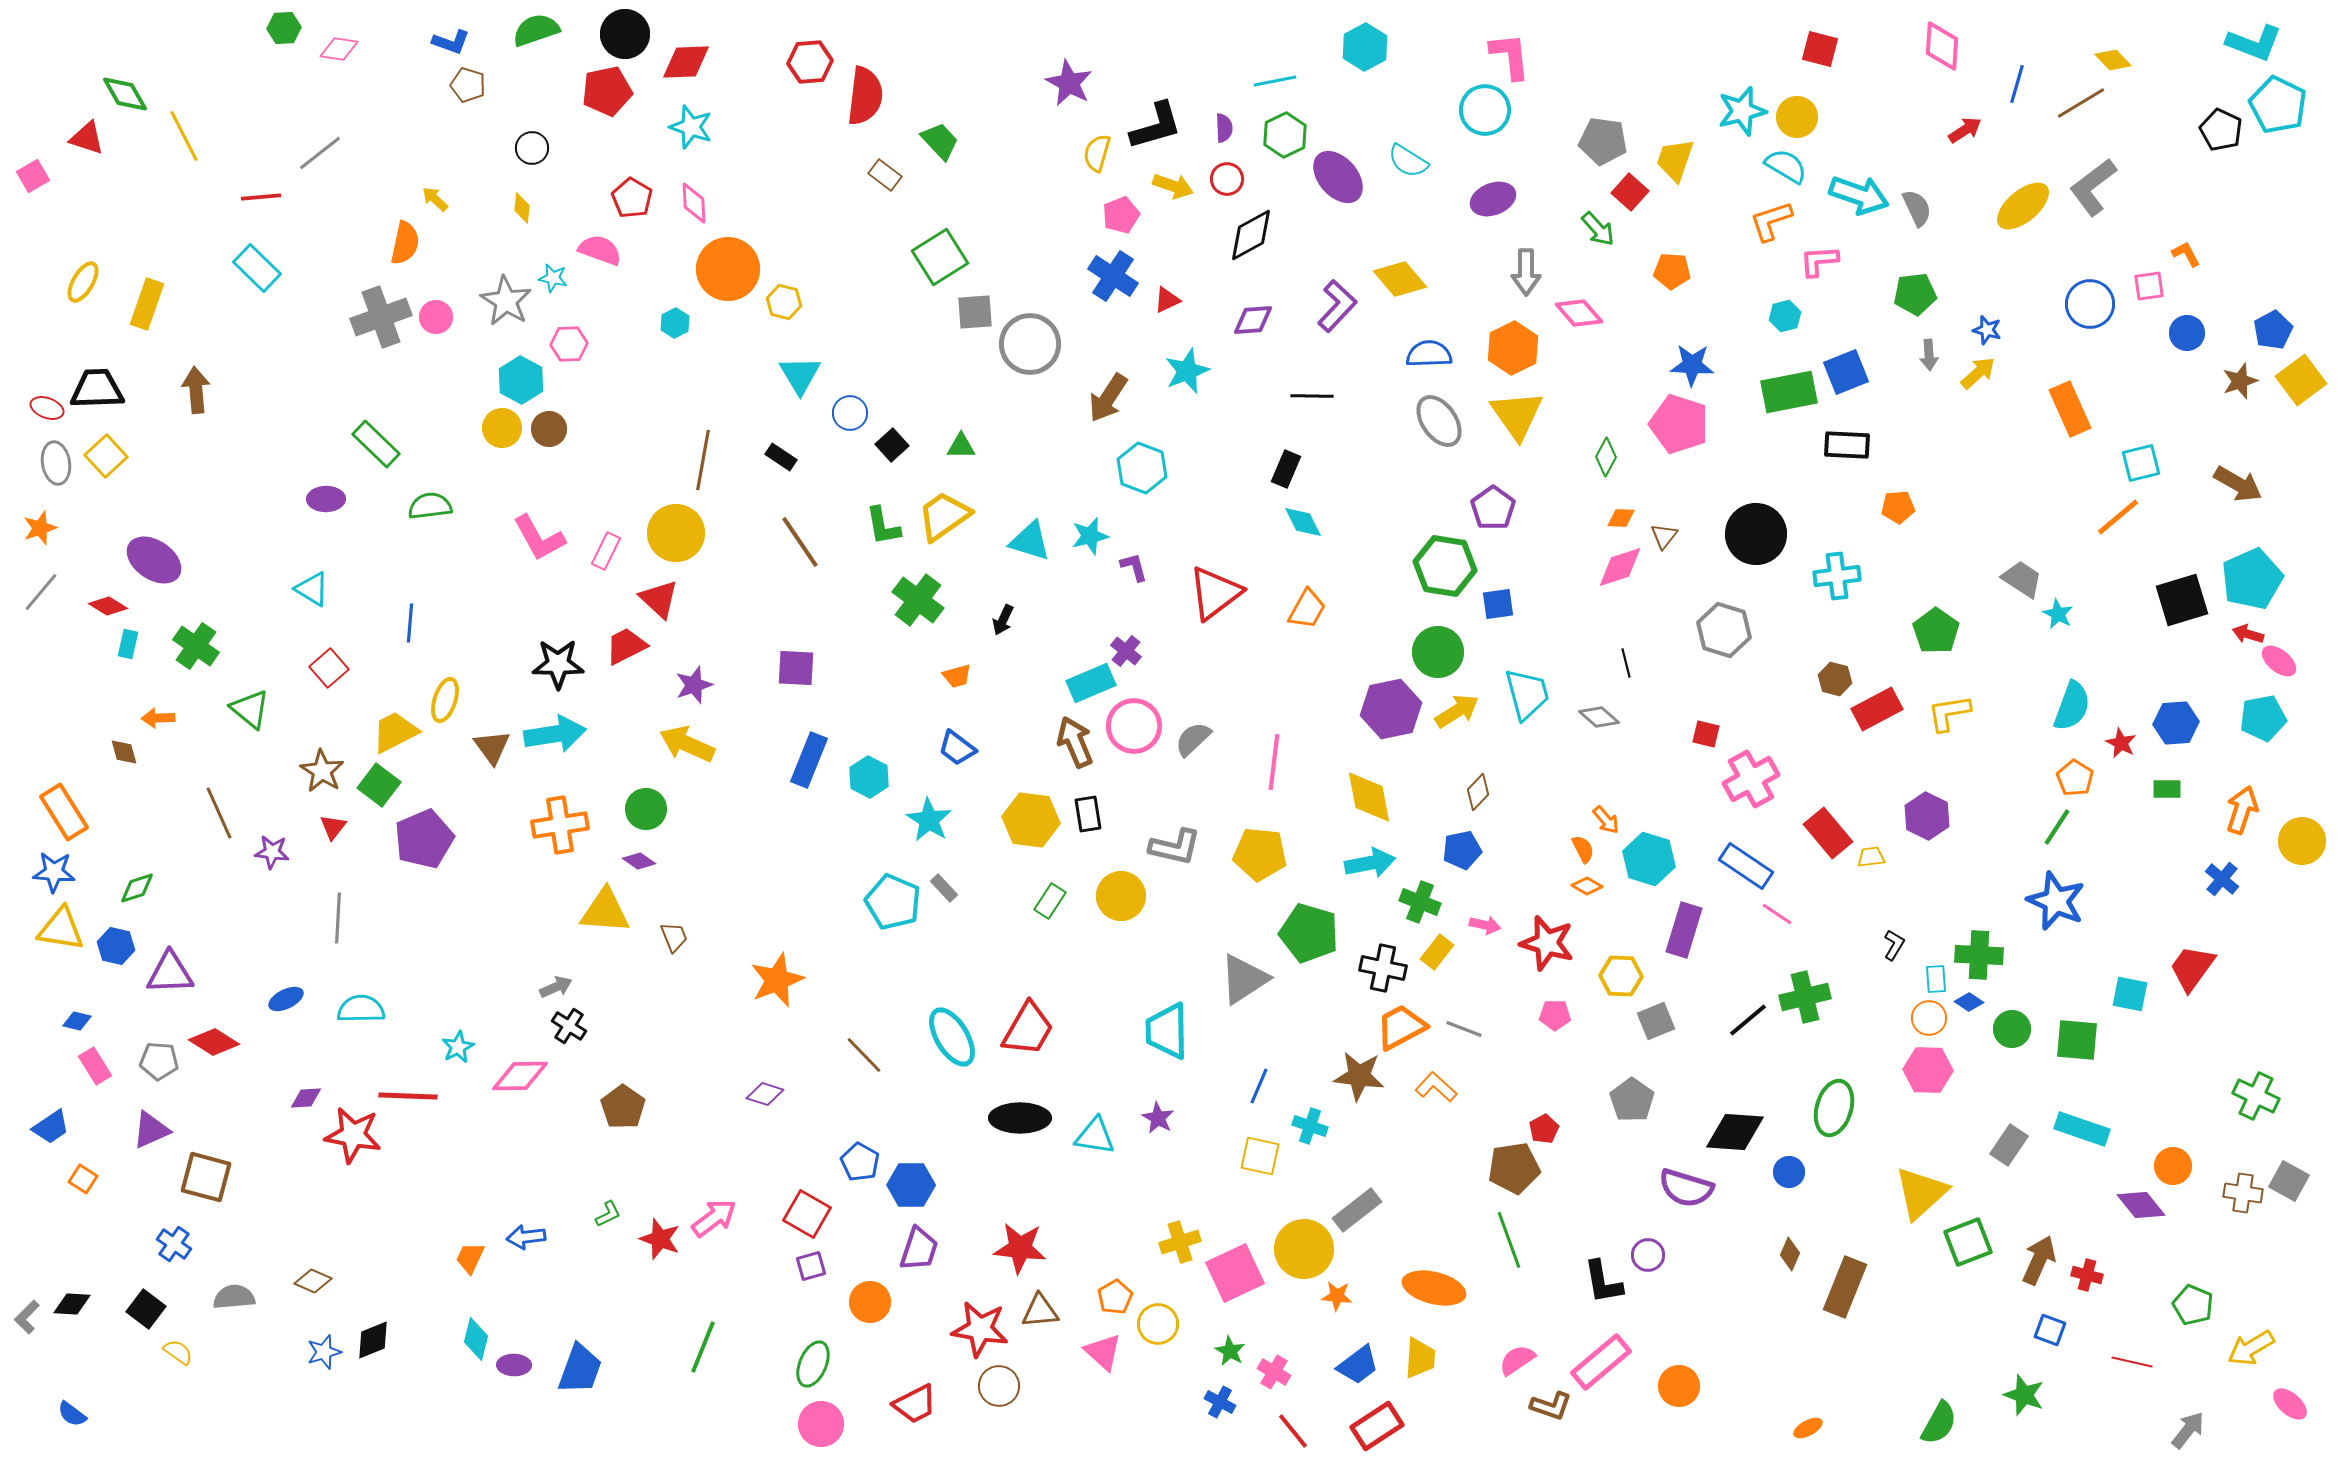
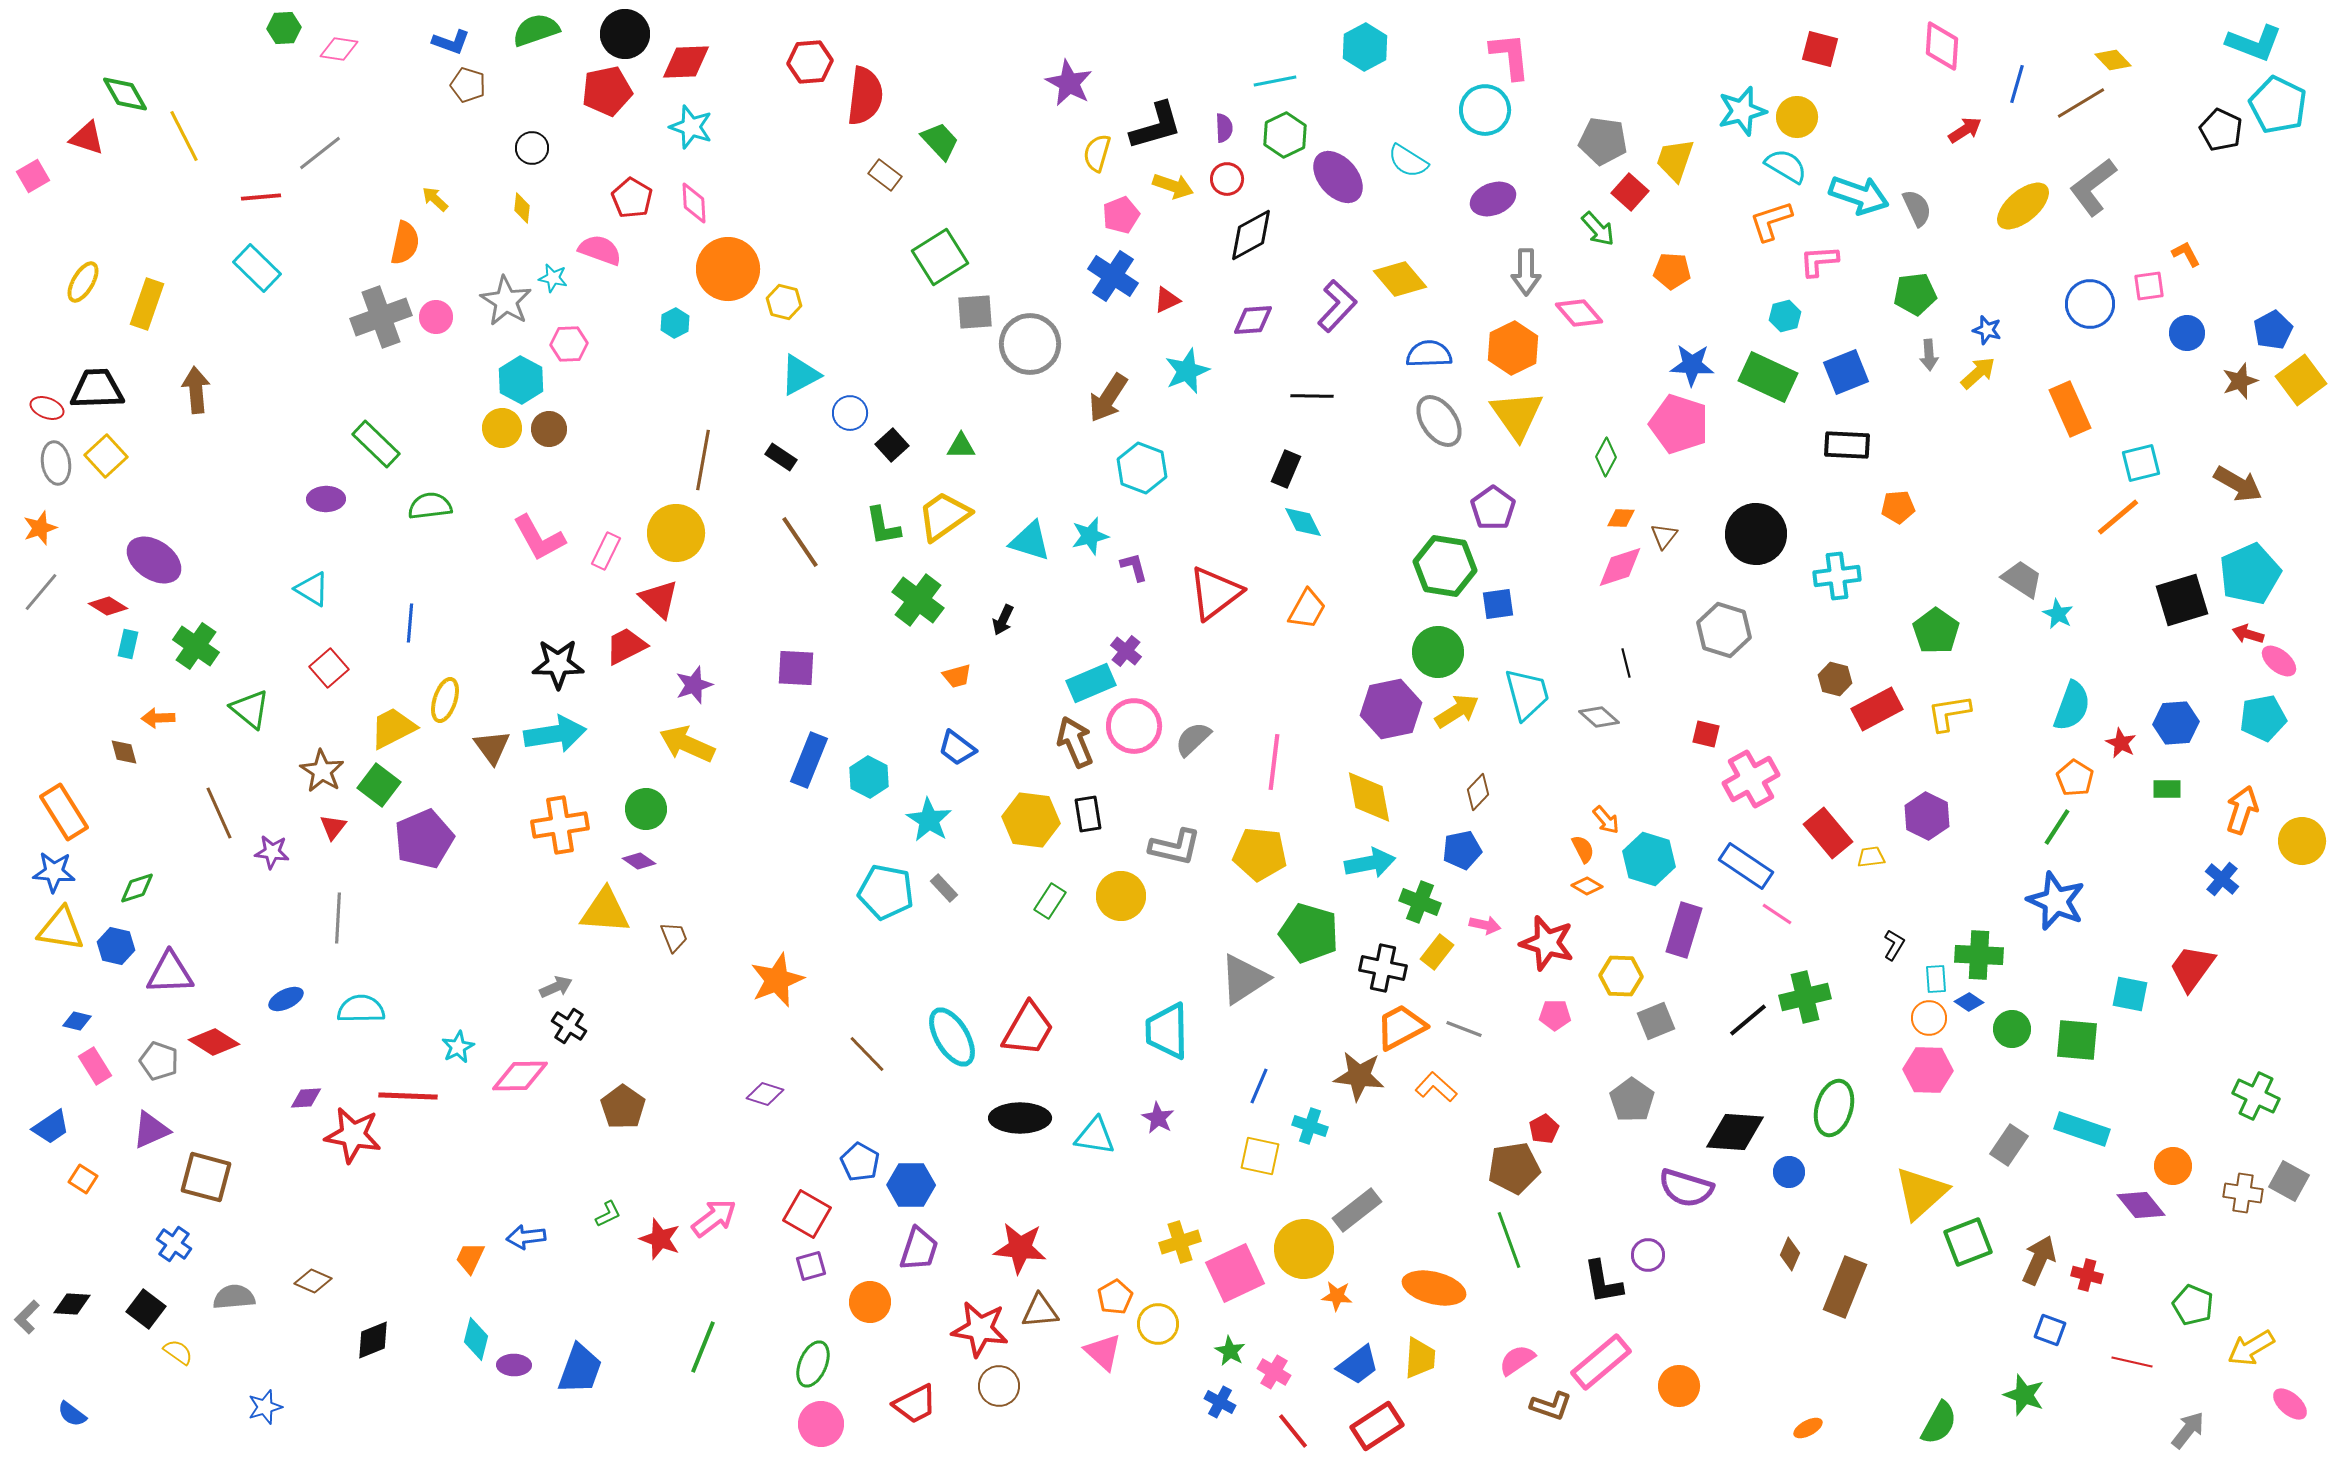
cyan triangle at (800, 375): rotated 33 degrees clockwise
green rectangle at (1789, 392): moved 21 px left, 15 px up; rotated 36 degrees clockwise
cyan pentagon at (2252, 579): moved 2 px left, 5 px up
yellow trapezoid at (395, 732): moved 2 px left, 4 px up
cyan pentagon at (893, 902): moved 7 px left, 10 px up; rotated 12 degrees counterclockwise
brown line at (864, 1055): moved 3 px right, 1 px up
gray pentagon at (159, 1061): rotated 15 degrees clockwise
blue star at (324, 1352): moved 59 px left, 55 px down
